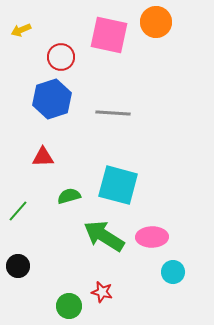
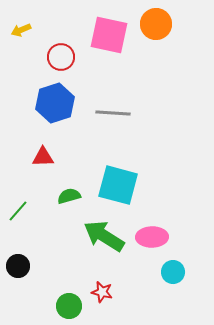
orange circle: moved 2 px down
blue hexagon: moved 3 px right, 4 px down
